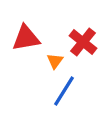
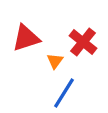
red triangle: rotated 8 degrees counterclockwise
blue line: moved 2 px down
